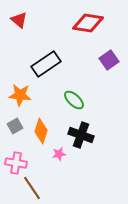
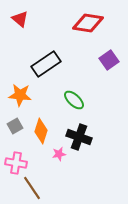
red triangle: moved 1 px right, 1 px up
black cross: moved 2 px left, 2 px down
